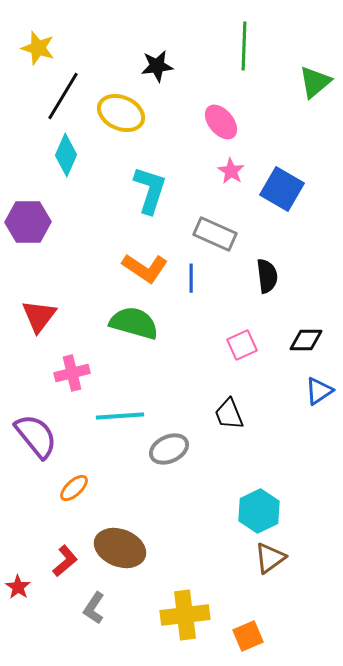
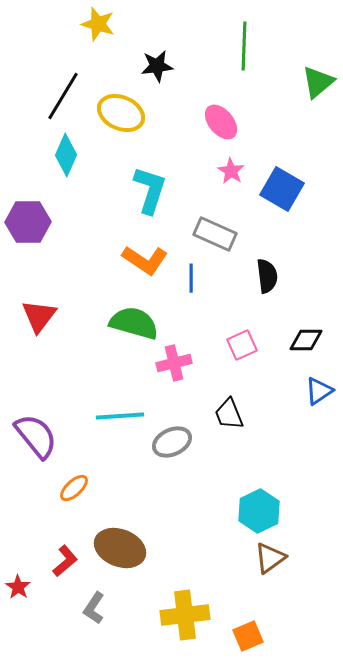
yellow star: moved 60 px right, 24 px up
green triangle: moved 3 px right
orange L-shape: moved 8 px up
pink cross: moved 102 px right, 10 px up
gray ellipse: moved 3 px right, 7 px up
